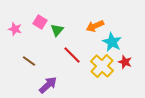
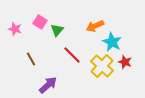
brown line: moved 2 px right, 2 px up; rotated 24 degrees clockwise
